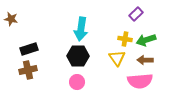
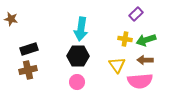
yellow triangle: moved 7 px down
